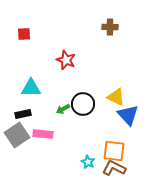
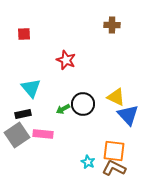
brown cross: moved 2 px right, 2 px up
cyan triangle: rotated 50 degrees clockwise
